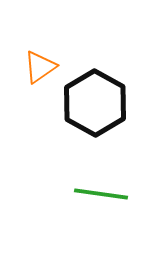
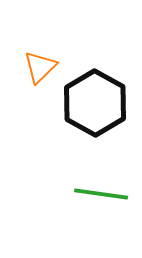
orange triangle: rotated 9 degrees counterclockwise
